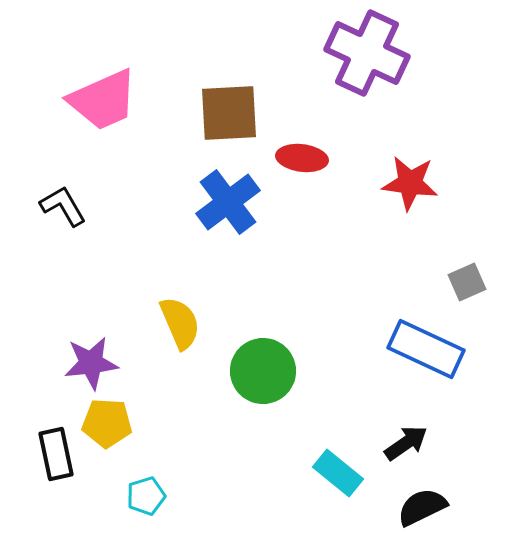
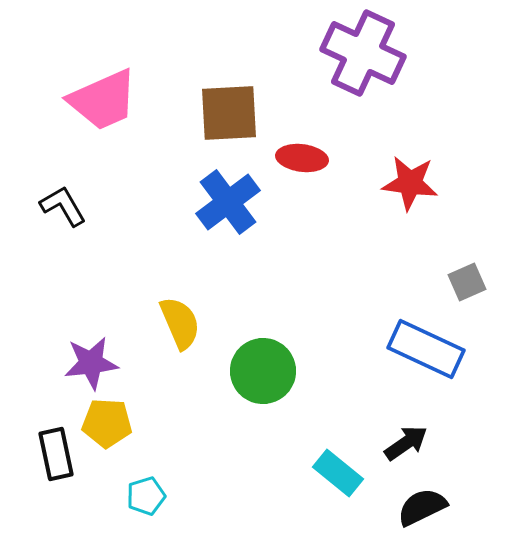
purple cross: moved 4 px left
